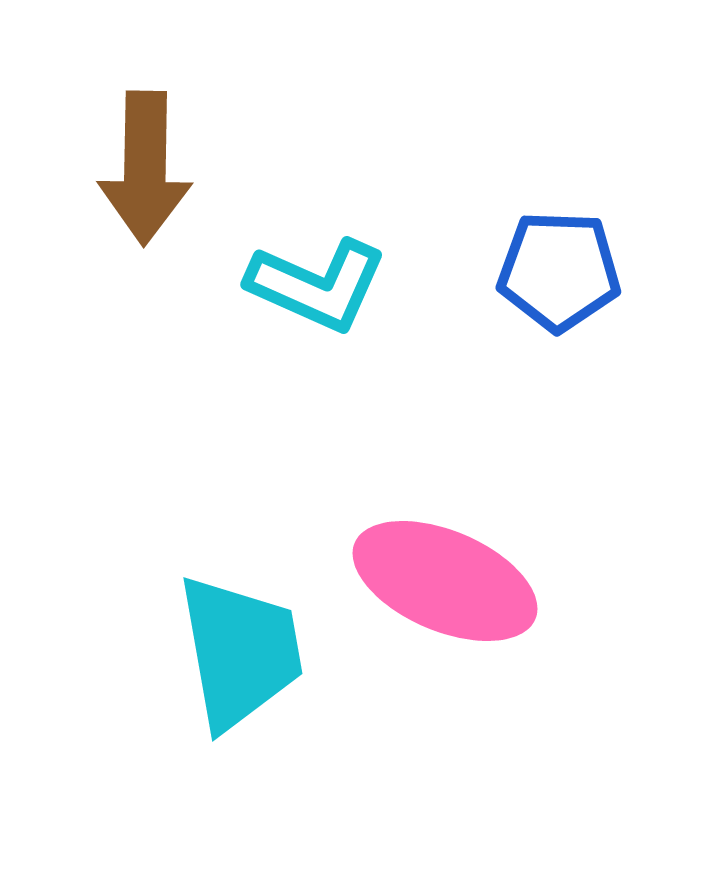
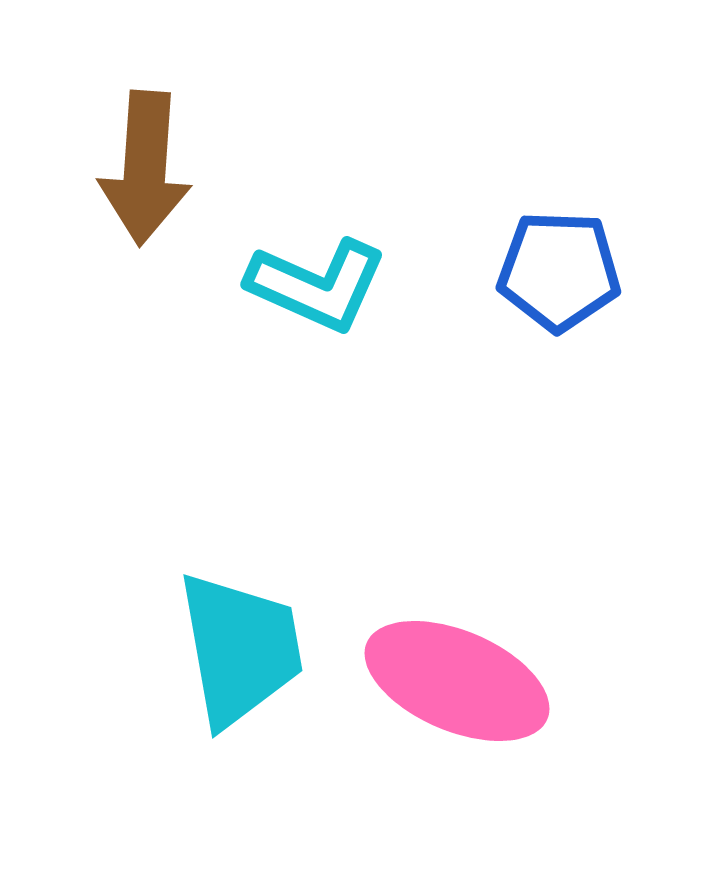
brown arrow: rotated 3 degrees clockwise
pink ellipse: moved 12 px right, 100 px down
cyan trapezoid: moved 3 px up
